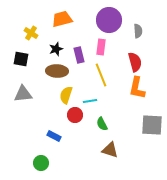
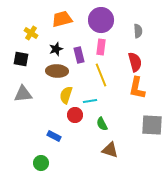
purple circle: moved 8 px left
